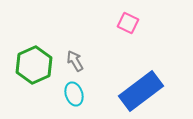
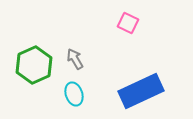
gray arrow: moved 2 px up
blue rectangle: rotated 12 degrees clockwise
